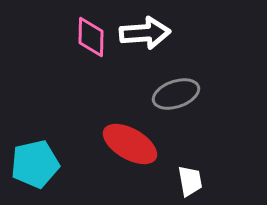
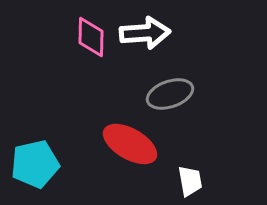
gray ellipse: moved 6 px left
